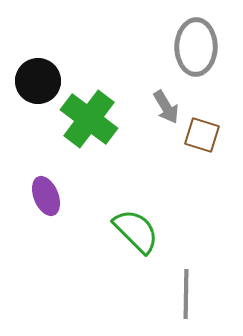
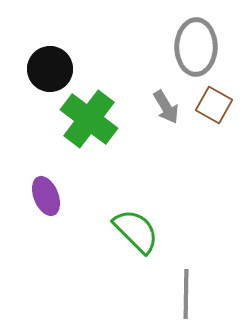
black circle: moved 12 px right, 12 px up
brown square: moved 12 px right, 30 px up; rotated 12 degrees clockwise
